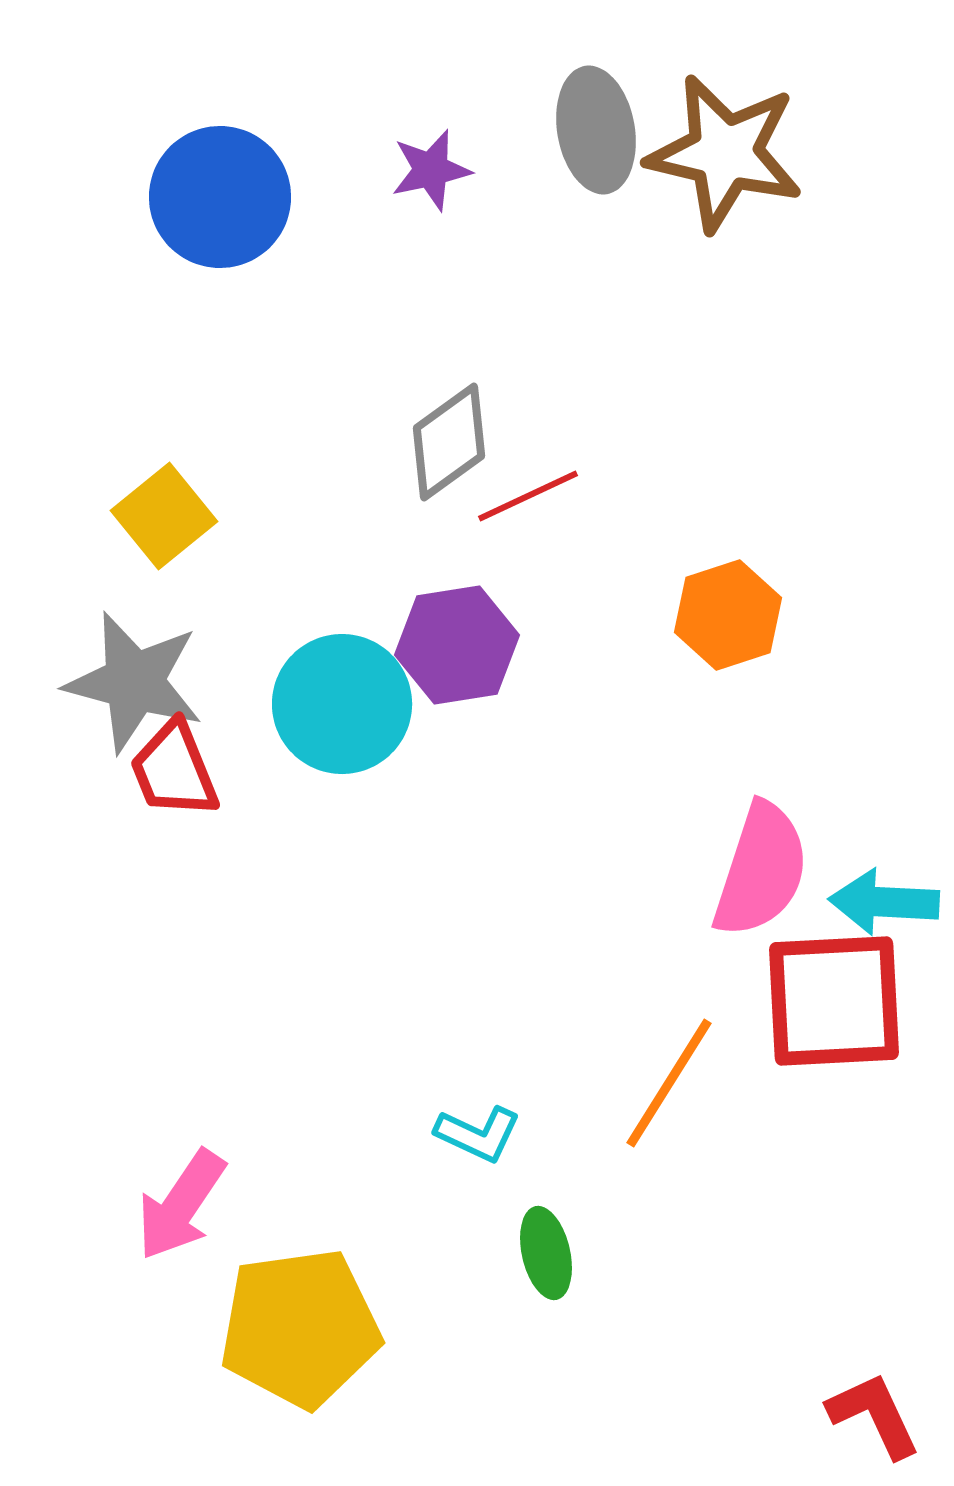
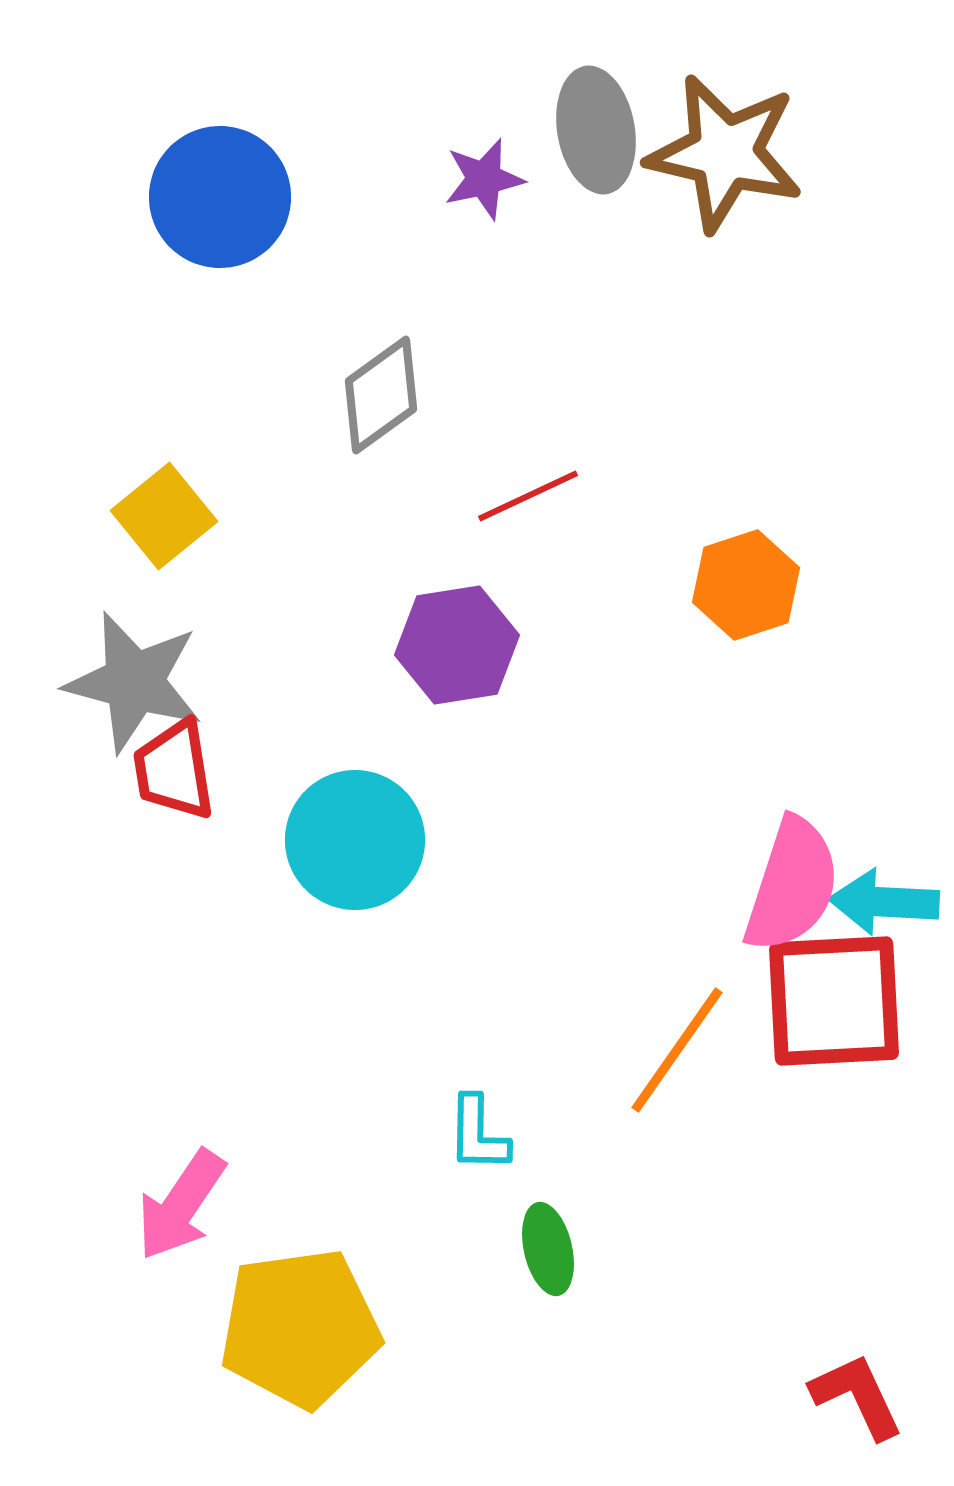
purple star: moved 53 px right, 9 px down
gray diamond: moved 68 px left, 47 px up
orange hexagon: moved 18 px right, 30 px up
cyan circle: moved 13 px right, 136 px down
red trapezoid: rotated 13 degrees clockwise
pink semicircle: moved 31 px right, 15 px down
orange line: moved 8 px right, 33 px up; rotated 3 degrees clockwise
cyan L-shape: rotated 66 degrees clockwise
green ellipse: moved 2 px right, 4 px up
red L-shape: moved 17 px left, 19 px up
